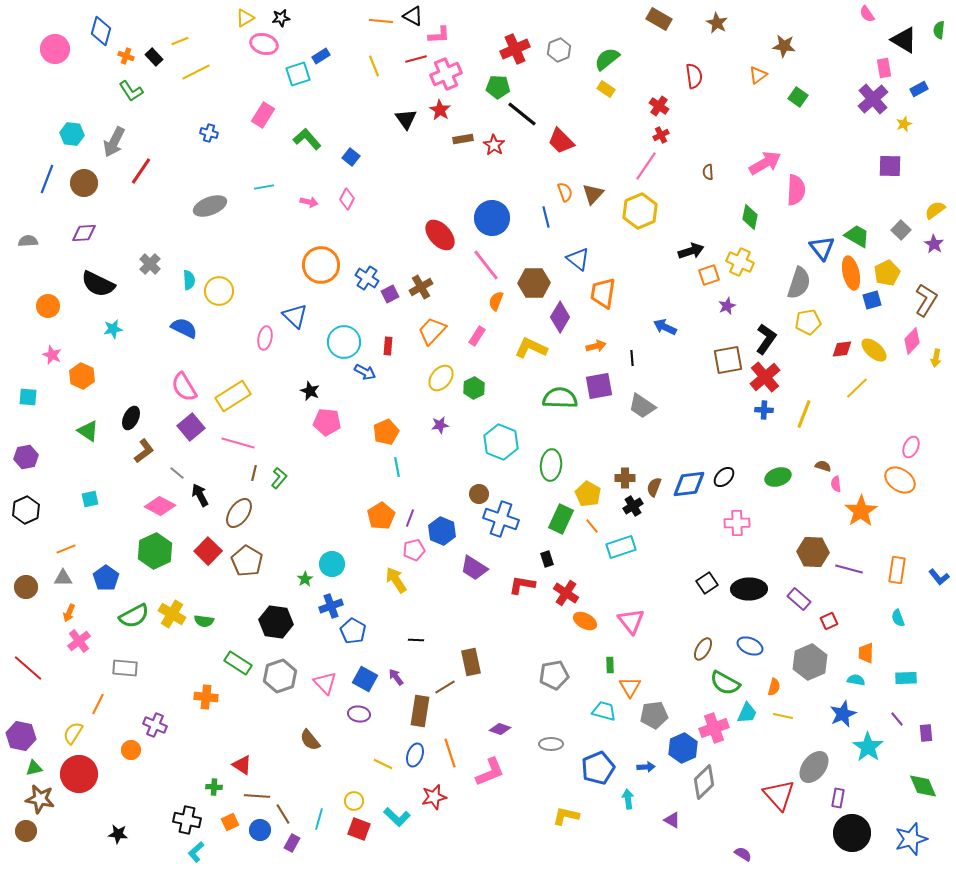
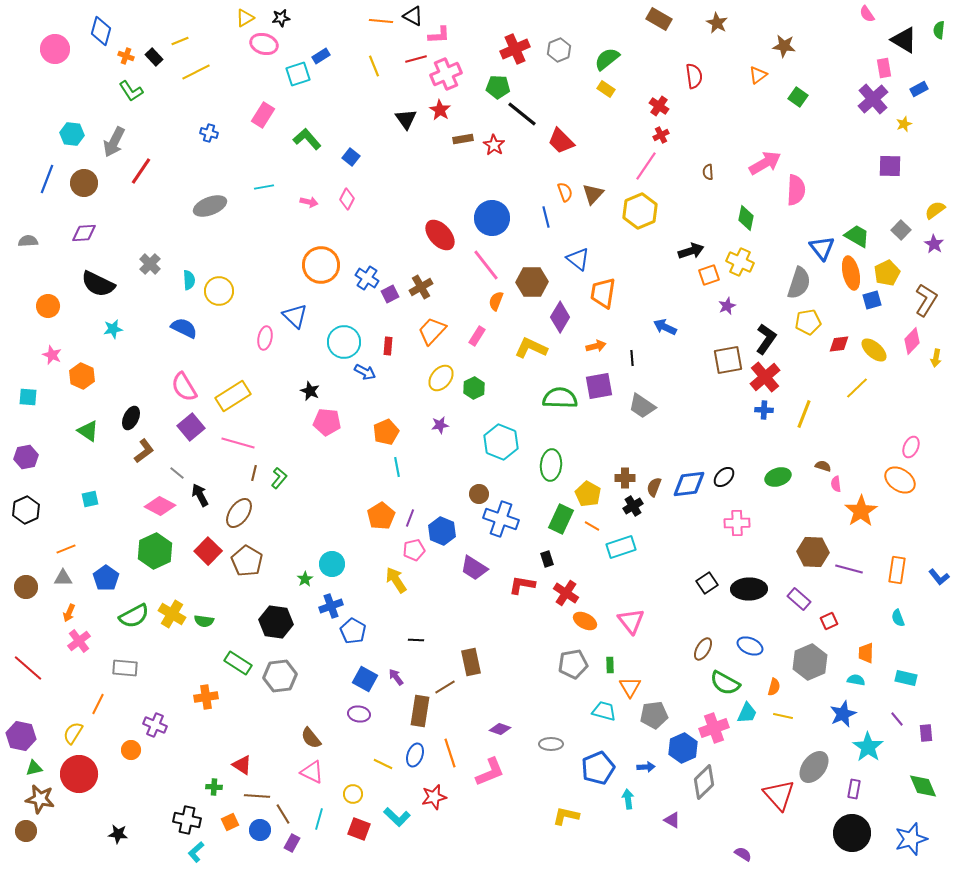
green diamond at (750, 217): moved 4 px left, 1 px down
brown hexagon at (534, 283): moved 2 px left, 1 px up
red diamond at (842, 349): moved 3 px left, 5 px up
orange line at (592, 526): rotated 21 degrees counterclockwise
gray pentagon at (554, 675): moved 19 px right, 11 px up
gray hexagon at (280, 676): rotated 12 degrees clockwise
cyan rectangle at (906, 678): rotated 15 degrees clockwise
pink triangle at (325, 683): moved 13 px left, 89 px down; rotated 20 degrees counterclockwise
orange cross at (206, 697): rotated 15 degrees counterclockwise
brown semicircle at (310, 740): moved 1 px right, 2 px up
purple rectangle at (838, 798): moved 16 px right, 9 px up
yellow circle at (354, 801): moved 1 px left, 7 px up
